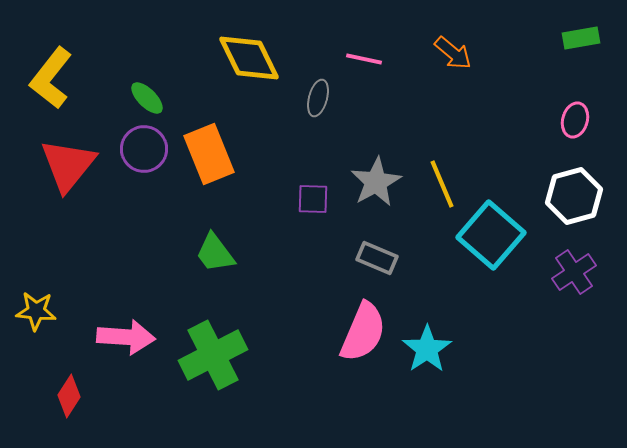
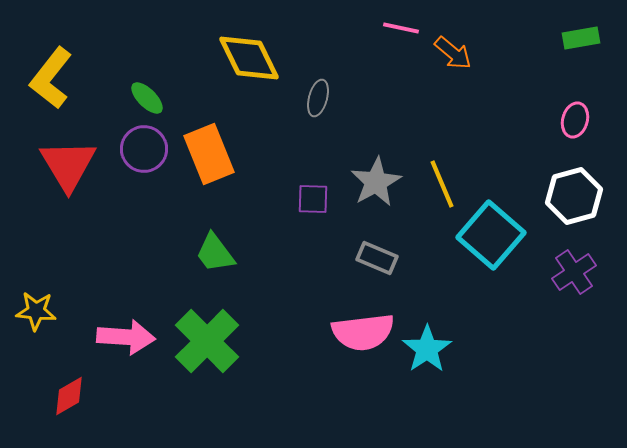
pink line: moved 37 px right, 31 px up
red triangle: rotated 10 degrees counterclockwise
pink semicircle: rotated 60 degrees clockwise
green cross: moved 6 px left, 14 px up; rotated 18 degrees counterclockwise
red diamond: rotated 27 degrees clockwise
